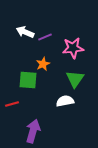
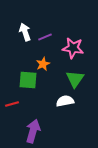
white arrow: rotated 48 degrees clockwise
pink star: rotated 15 degrees clockwise
